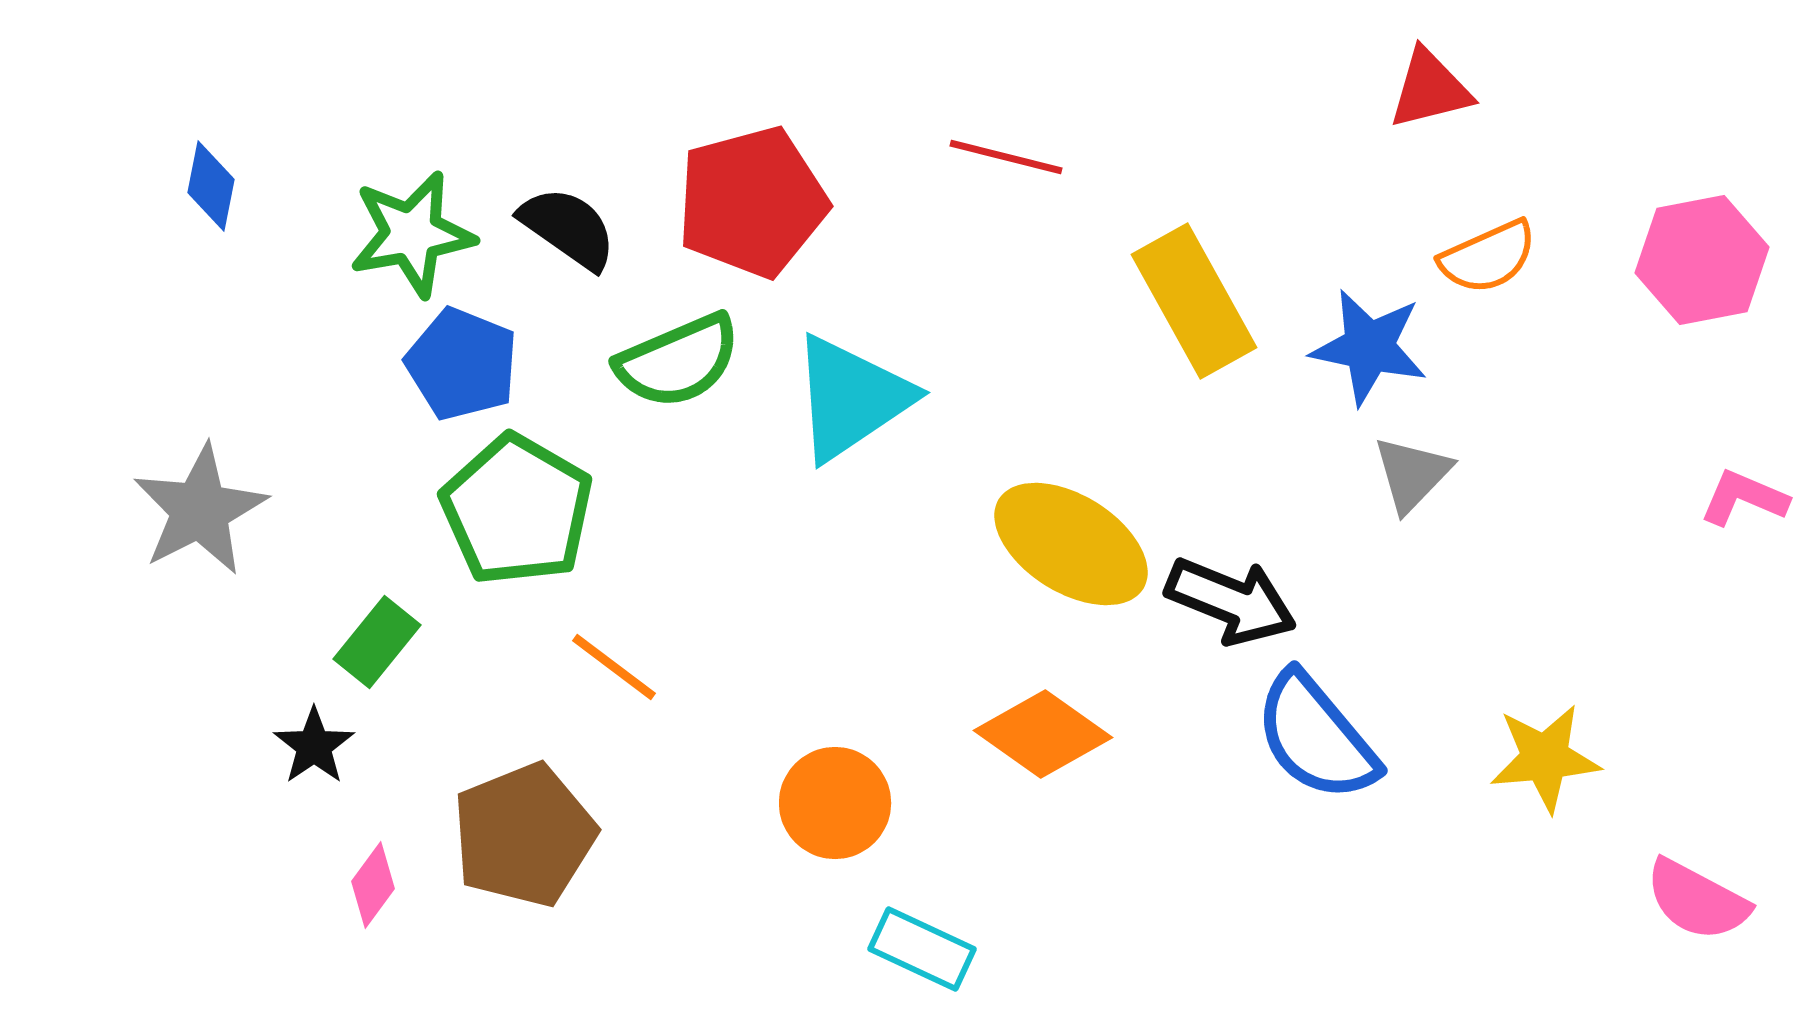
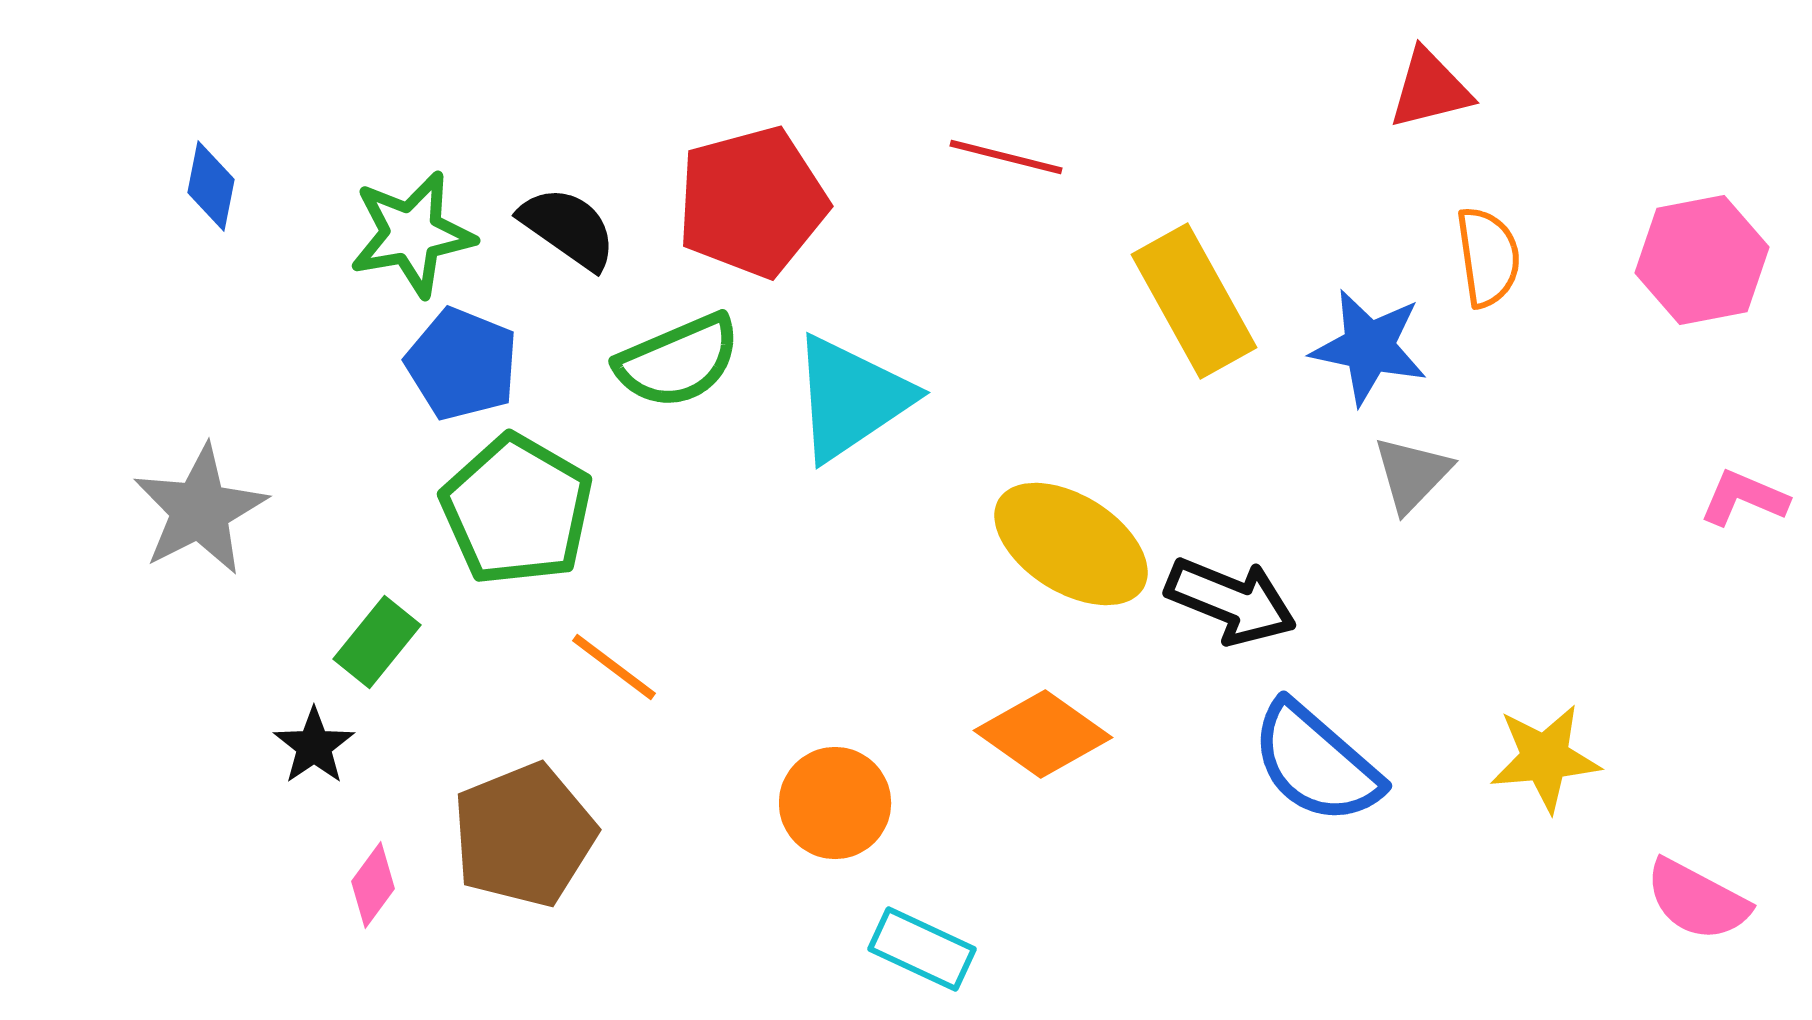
orange semicircle: rotated 74 degrees counterclockwise
blue semicircle: moved 26 px down; rotated 9 degrees counterclockwise
